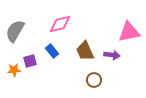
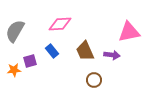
pink diamond: rotated 10 degrees clockwise
